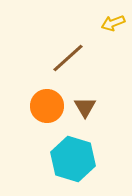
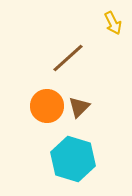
yellow arrow: rotated 95 degrees counterclockwise
brown triangle: moved 6 px left; rotated 15 degrees clockwise
